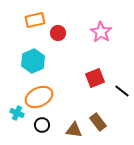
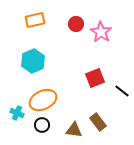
red circle: moved 18 px right, 9 px up
orange ellipse: moved 4 px right, 3 px down
